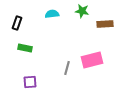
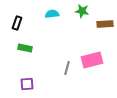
purple square: moved 3 px left, 2 px down
